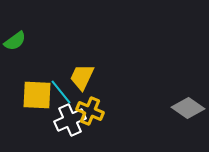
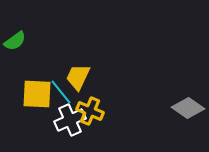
yellow trapezoid: moved 4 px left
yellow square: moved 1 px up
